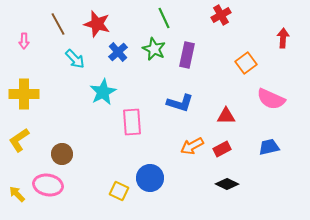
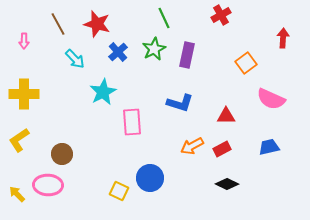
green star: rotated 20 degrees clockwise
pink ellipse: rotated 8 degrees counterclockwise
